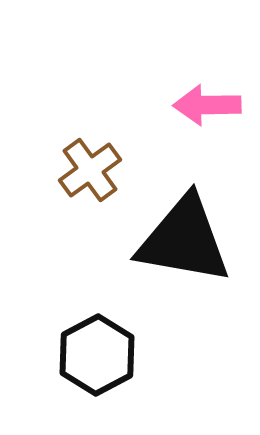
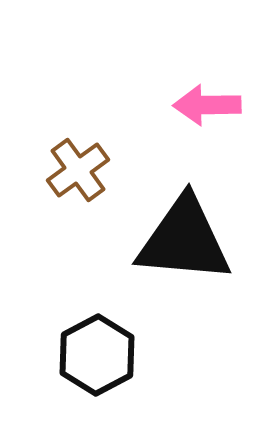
brown cross: moved 12 px left
black triangle: rotated 5 degrees counterclockwise
